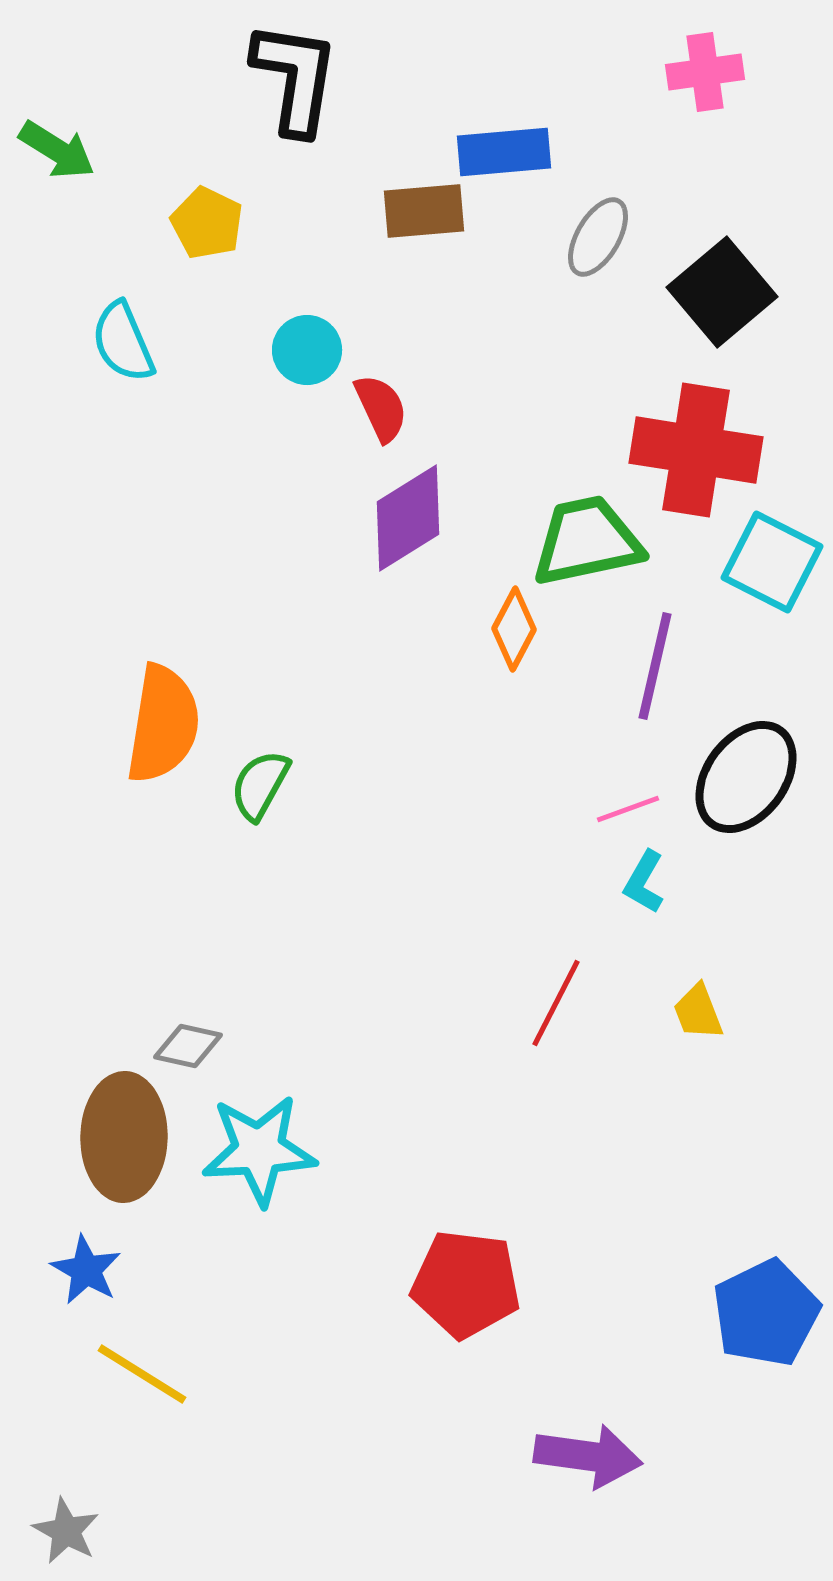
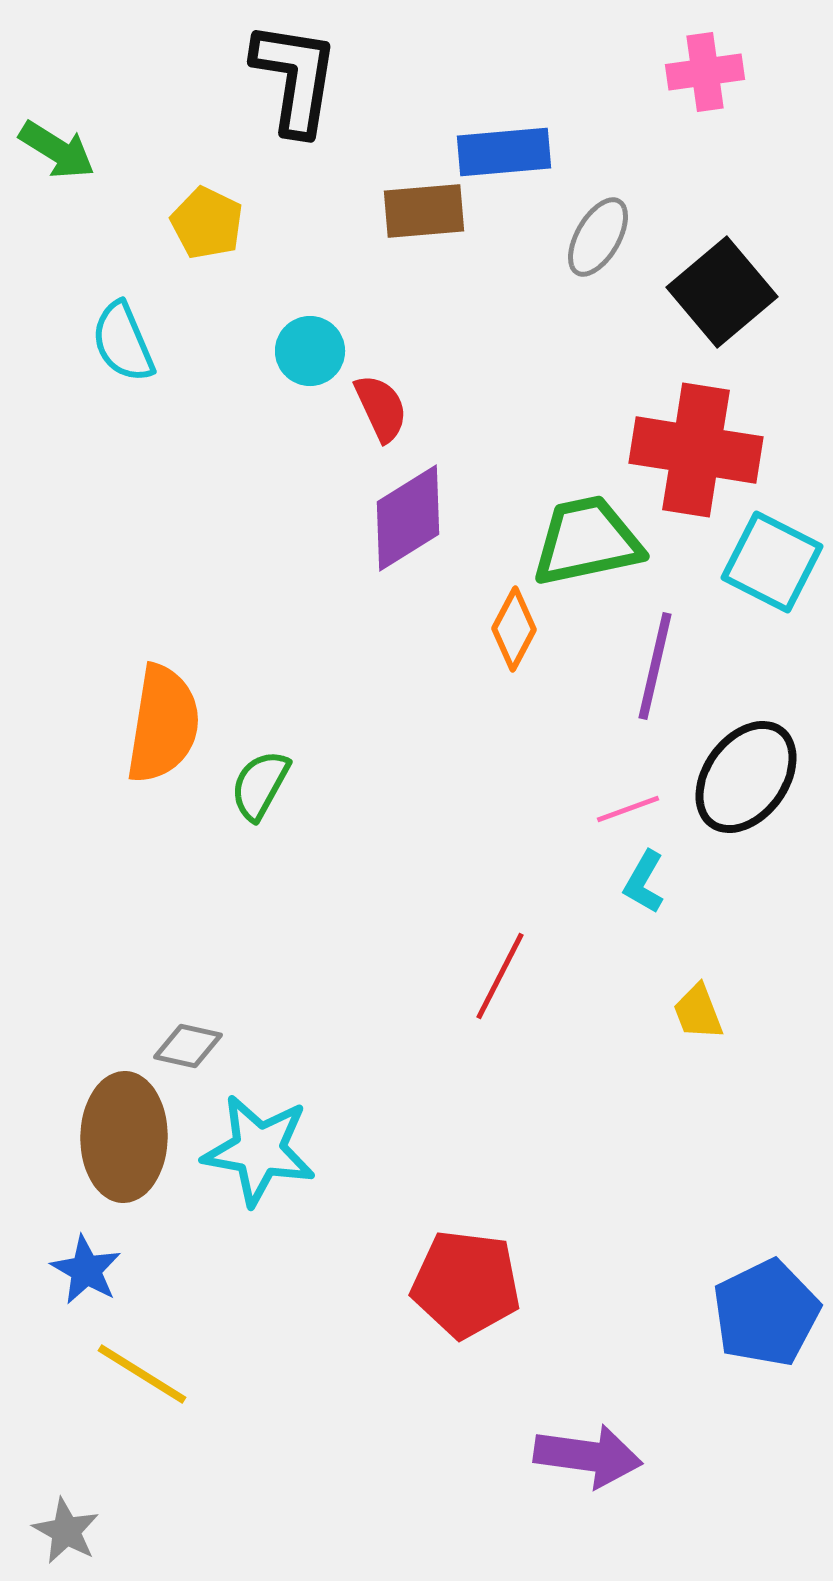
cyan circle: moved 3 px right, 1 px down
red line: moved 56 px left, 27 px up
cyan star: rotated 13 degrees clockwise
